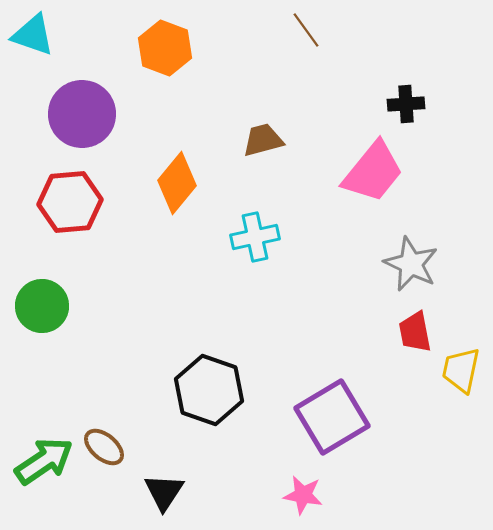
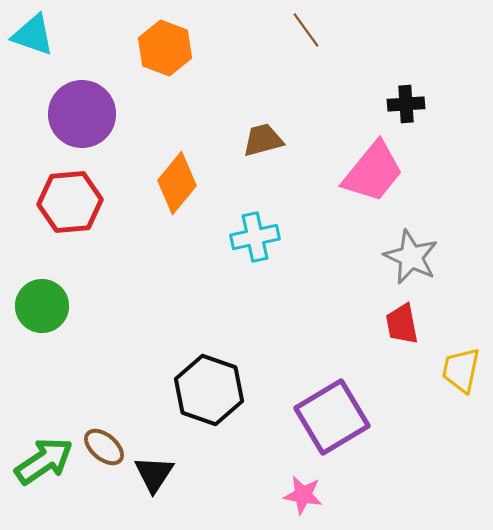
gray star: moved 7 px up
red trapezoid: moved 13 px left, 8 px up
black triangle: moved 10 px left, 18 px up
